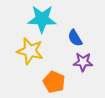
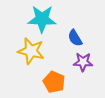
yellow star: moved 1 px right
